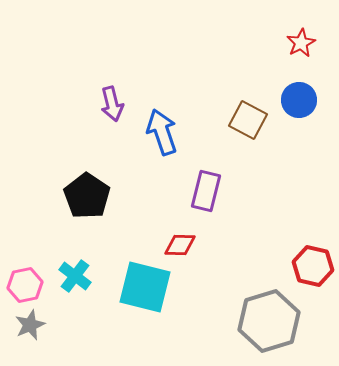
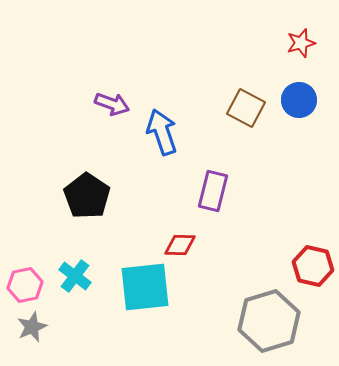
red star: rotated 12 degrees clockwise
purple arrow: rotated 56 degrees counterclockwise
brown square: moved 2 px left, 12 px up
purple rectangle: moved 7 px right
cyan square: rotated 20 degrees counterclockwise
gray star: moved 2 px right, 2 px down
